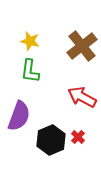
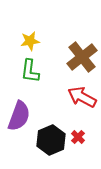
yellow star: rotated 24 degrees counterclockwise
brown cross: moved 11 px down
